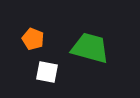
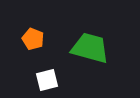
white square: moved 8 px down; rotated 25 degrees counterclockwise
